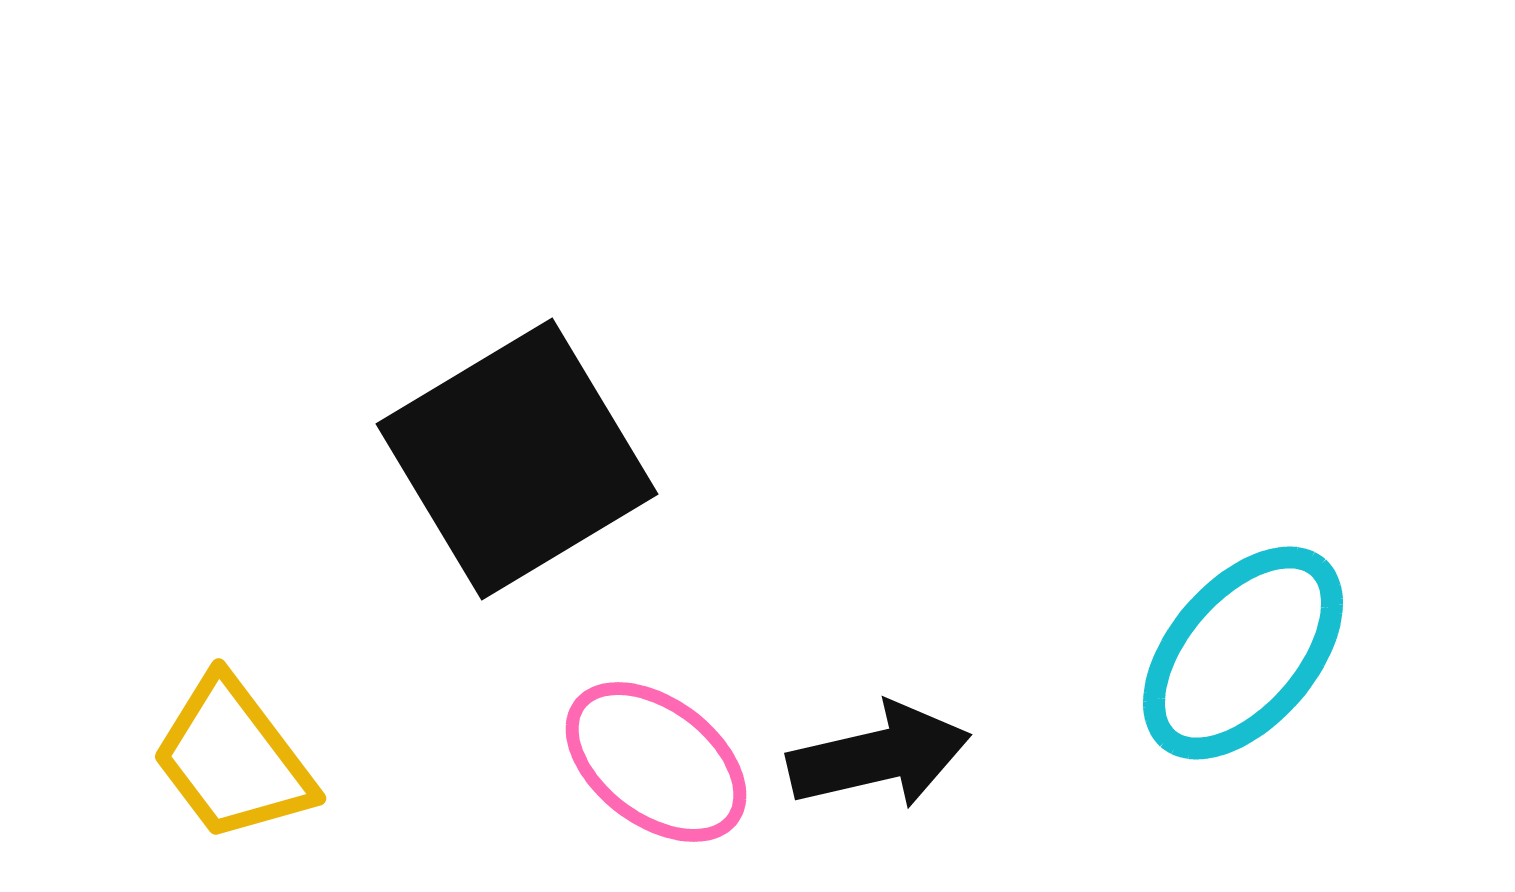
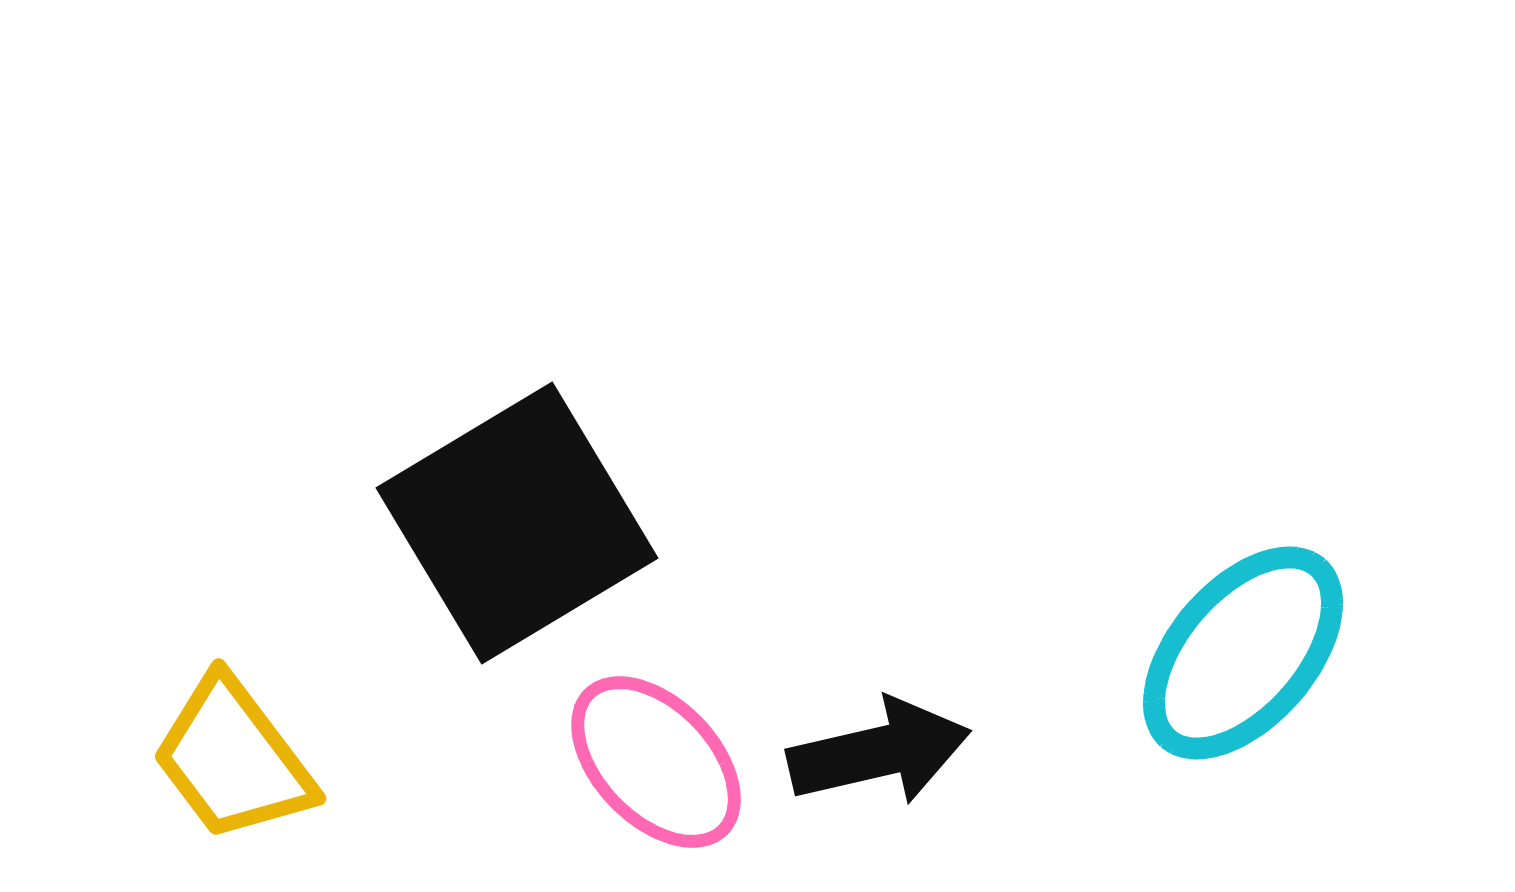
black square: moved 64 px down
black arrow: moved 4 px up
pink ellipse: rotated 9 degrees clockwise
